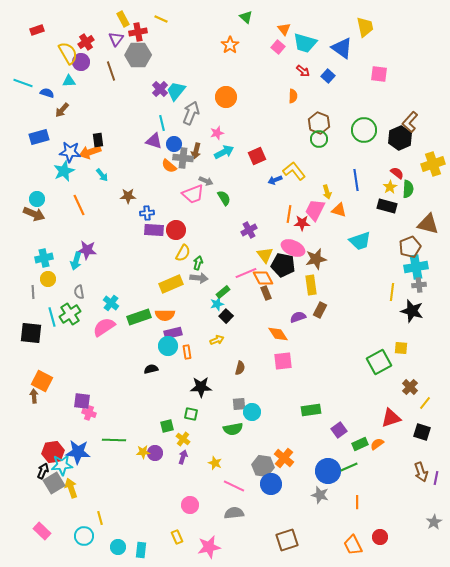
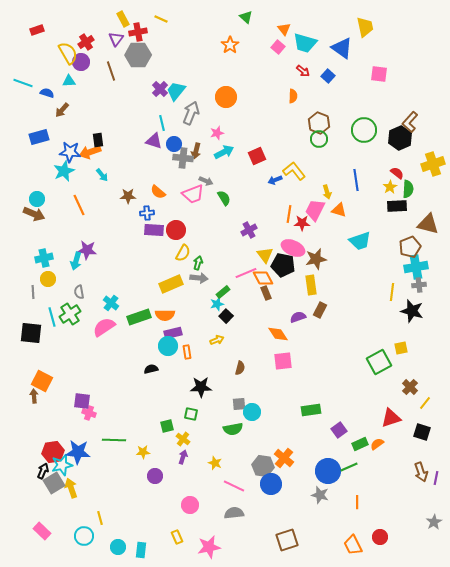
orange semicircle at (169, 166): moved 11 px left, 26 px down
black rectangle at (387, 206): moved 10 px right; rotated 18 degrees counterclockwise
yellow square at (401, 348): rotated 16 degrees counterclockwise
purple circle at (155, 453): moved 23 px down
cyan star at (62, 465): rotated 10 degrees counterclockwise
